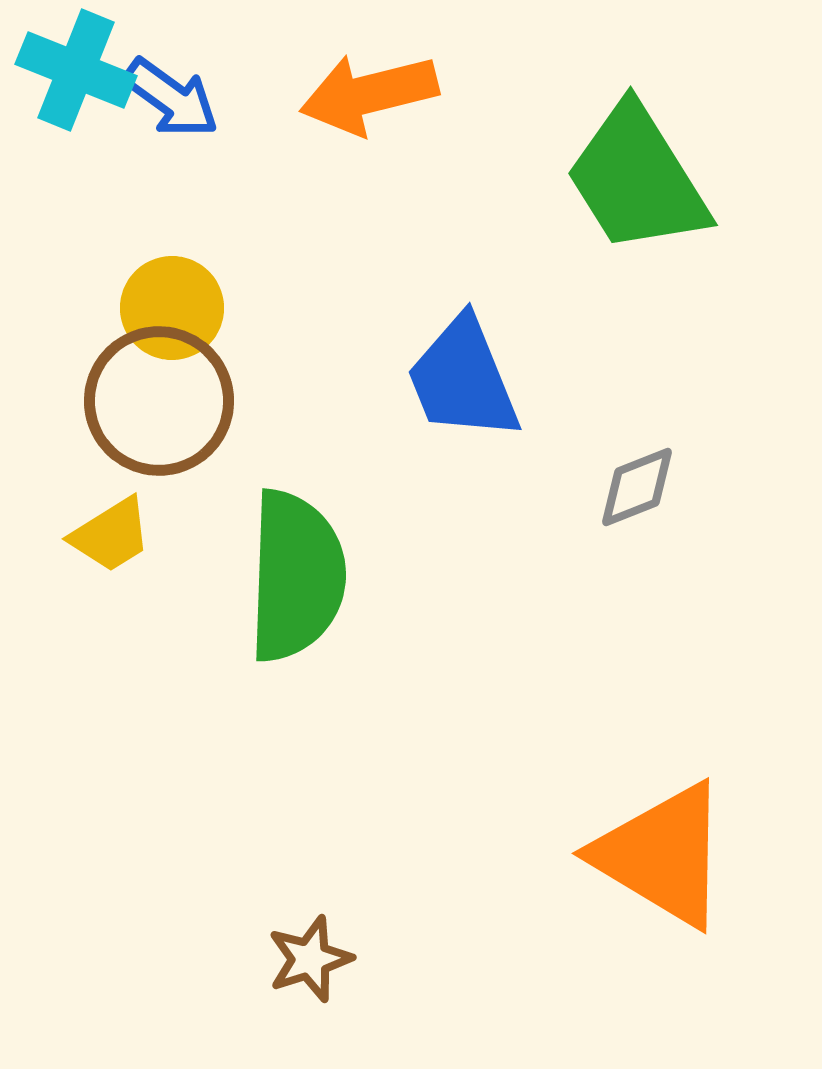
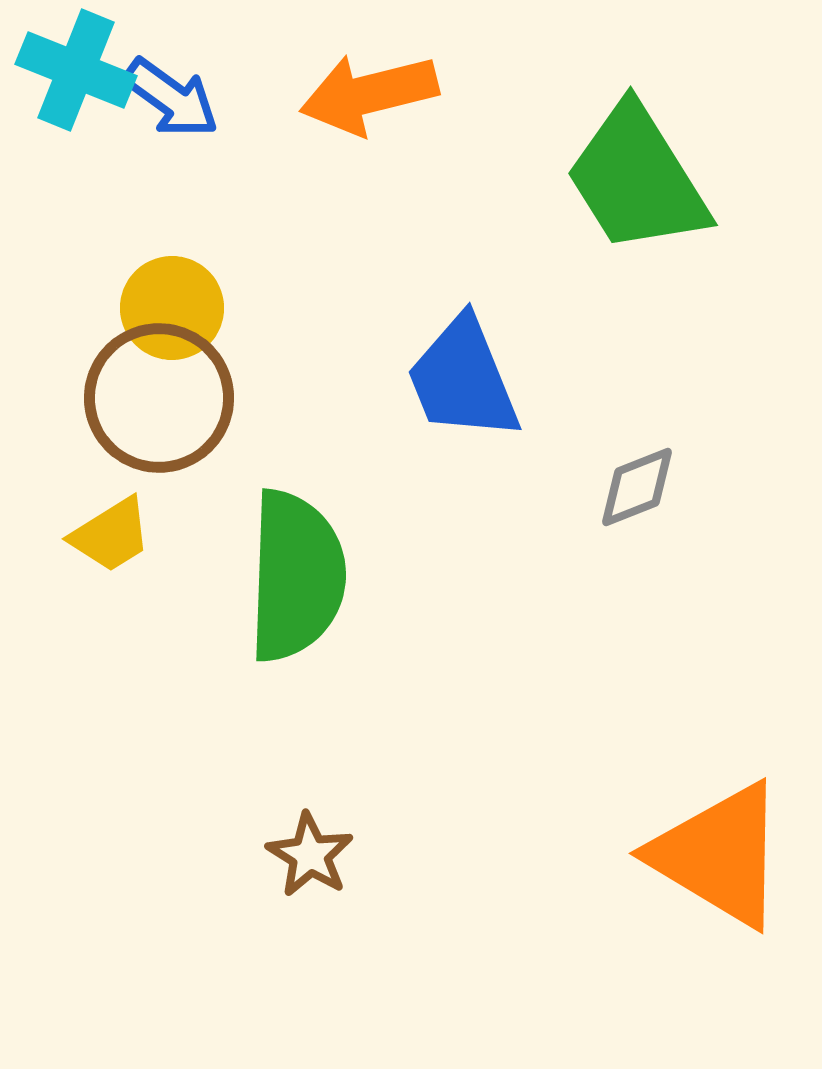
brown circle: moved 3 px up
orange triangle: moved 57 px right
brown star: moved 104 px up; rotated 22 degrees counterclockwise
